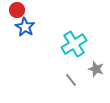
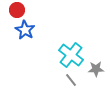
blue star: moved 3 px down
cyan cross: moved 3 px left, 11 px down; rotated 20 degrees counterclockwise
gray star: rotated 21 degrees counterclockwise
